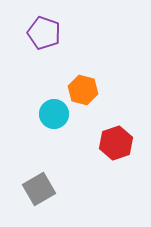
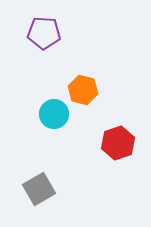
purple pentagon: rotated 16 degrees counterclockwise
red hexagon: moved 2 px right
